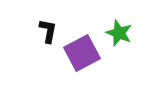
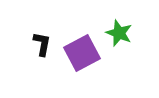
black L-shape: moved 6 px left, 13 px down
